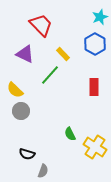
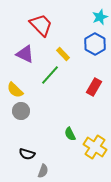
red rectangle: rotated 30 degrees clockwise
